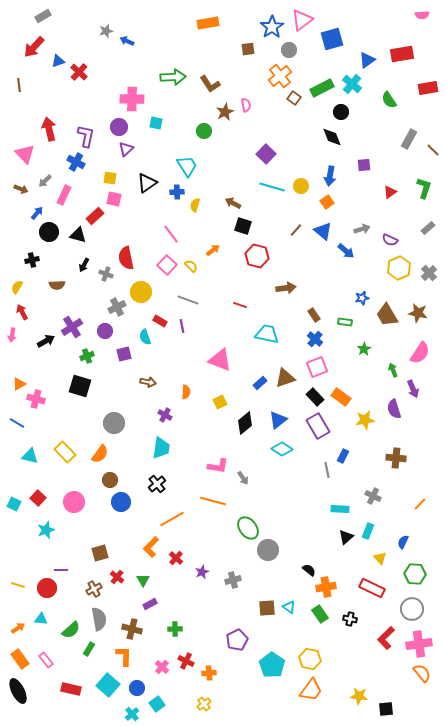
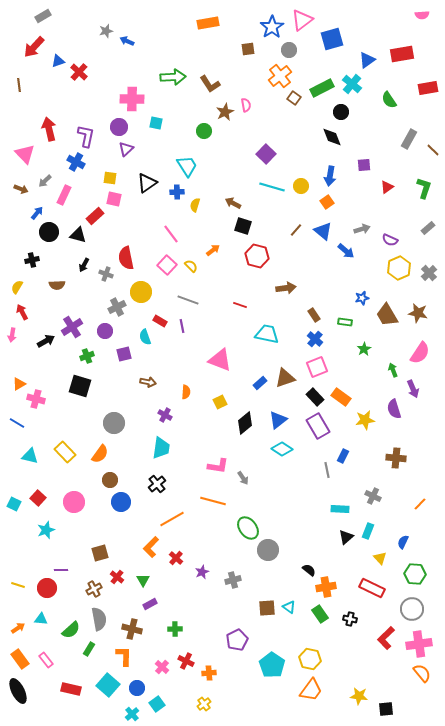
red triangle at (390, 192): moved 3 px left, 5 px up
